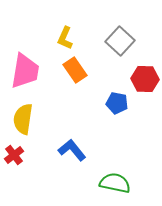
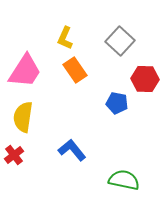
pink trapezoid: rotated 24 degrees clockwise
yellow semicircle: moved 2 px up
green semicircle: moved 9 px right, 3 px up
